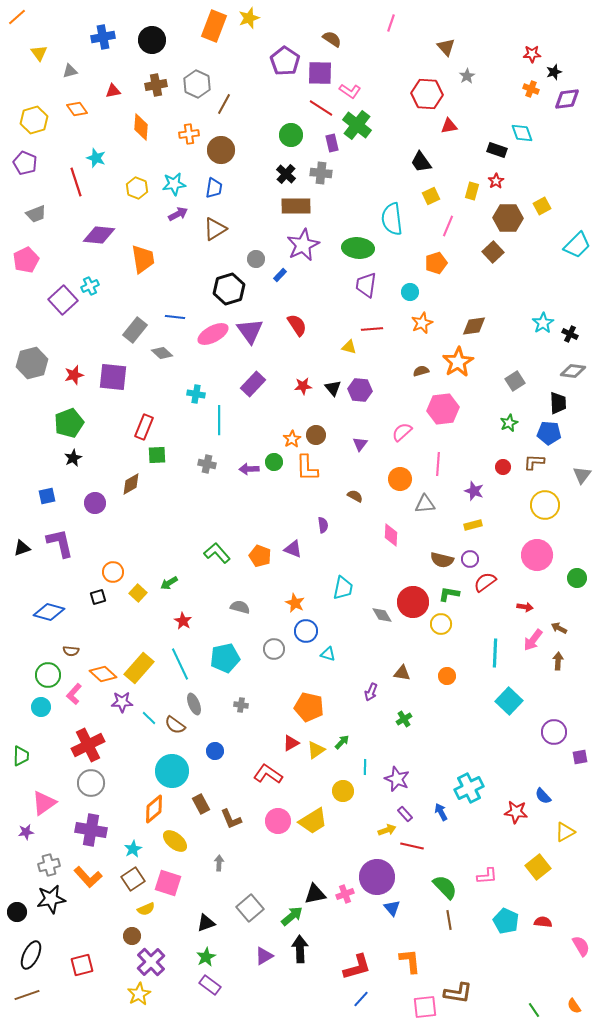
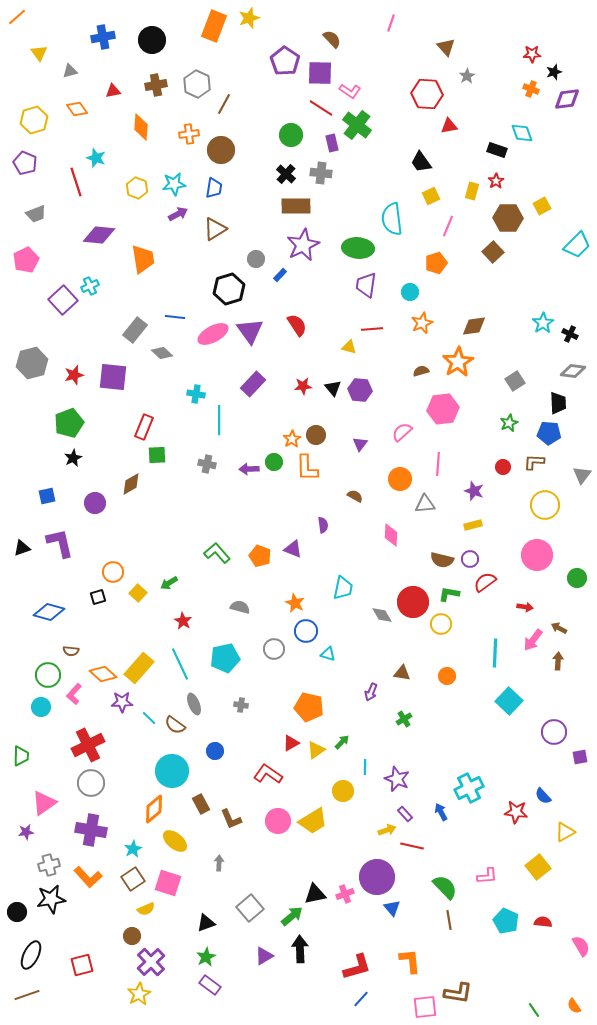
brown semicircle at (332, 39): rotated 12 degrees clockwise
